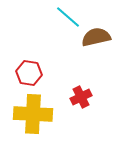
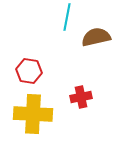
cyan line: moved 1 px left; rotated 60 degrees clockwise
red hexagon: moved 2 px up
red cross: rotated 15 degrees clockwise
